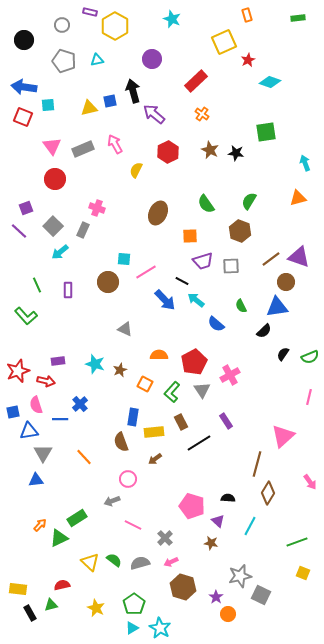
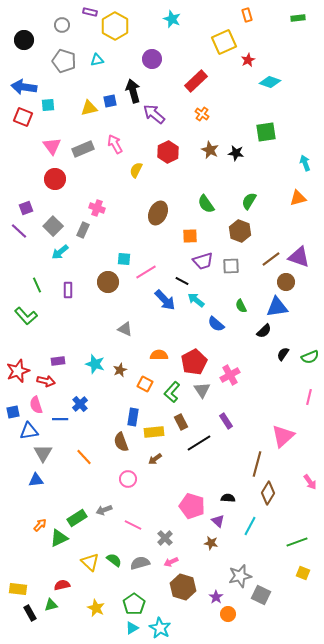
gray arrow at (112, 501): moved 8 px left, 9 px down
